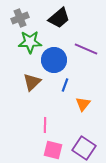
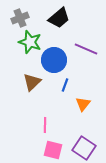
green star: rotated 20 degrees clockwise
